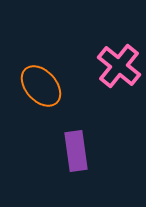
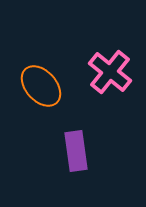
pink cross: moved 9 px left, 6 px down
